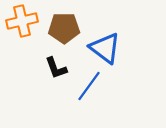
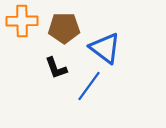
orange cross: rotated 12 degrees clockwise
